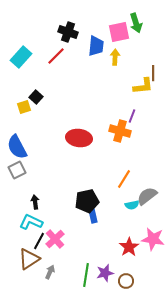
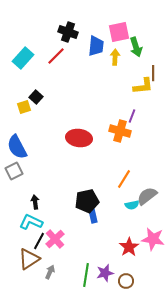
green arrow: moved 24 px down
cyan rectangle: moved 2 px right, 1 px down
gray square: moved 3 px left, 1 px down
